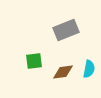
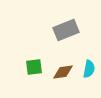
green square: moved 6 px down
